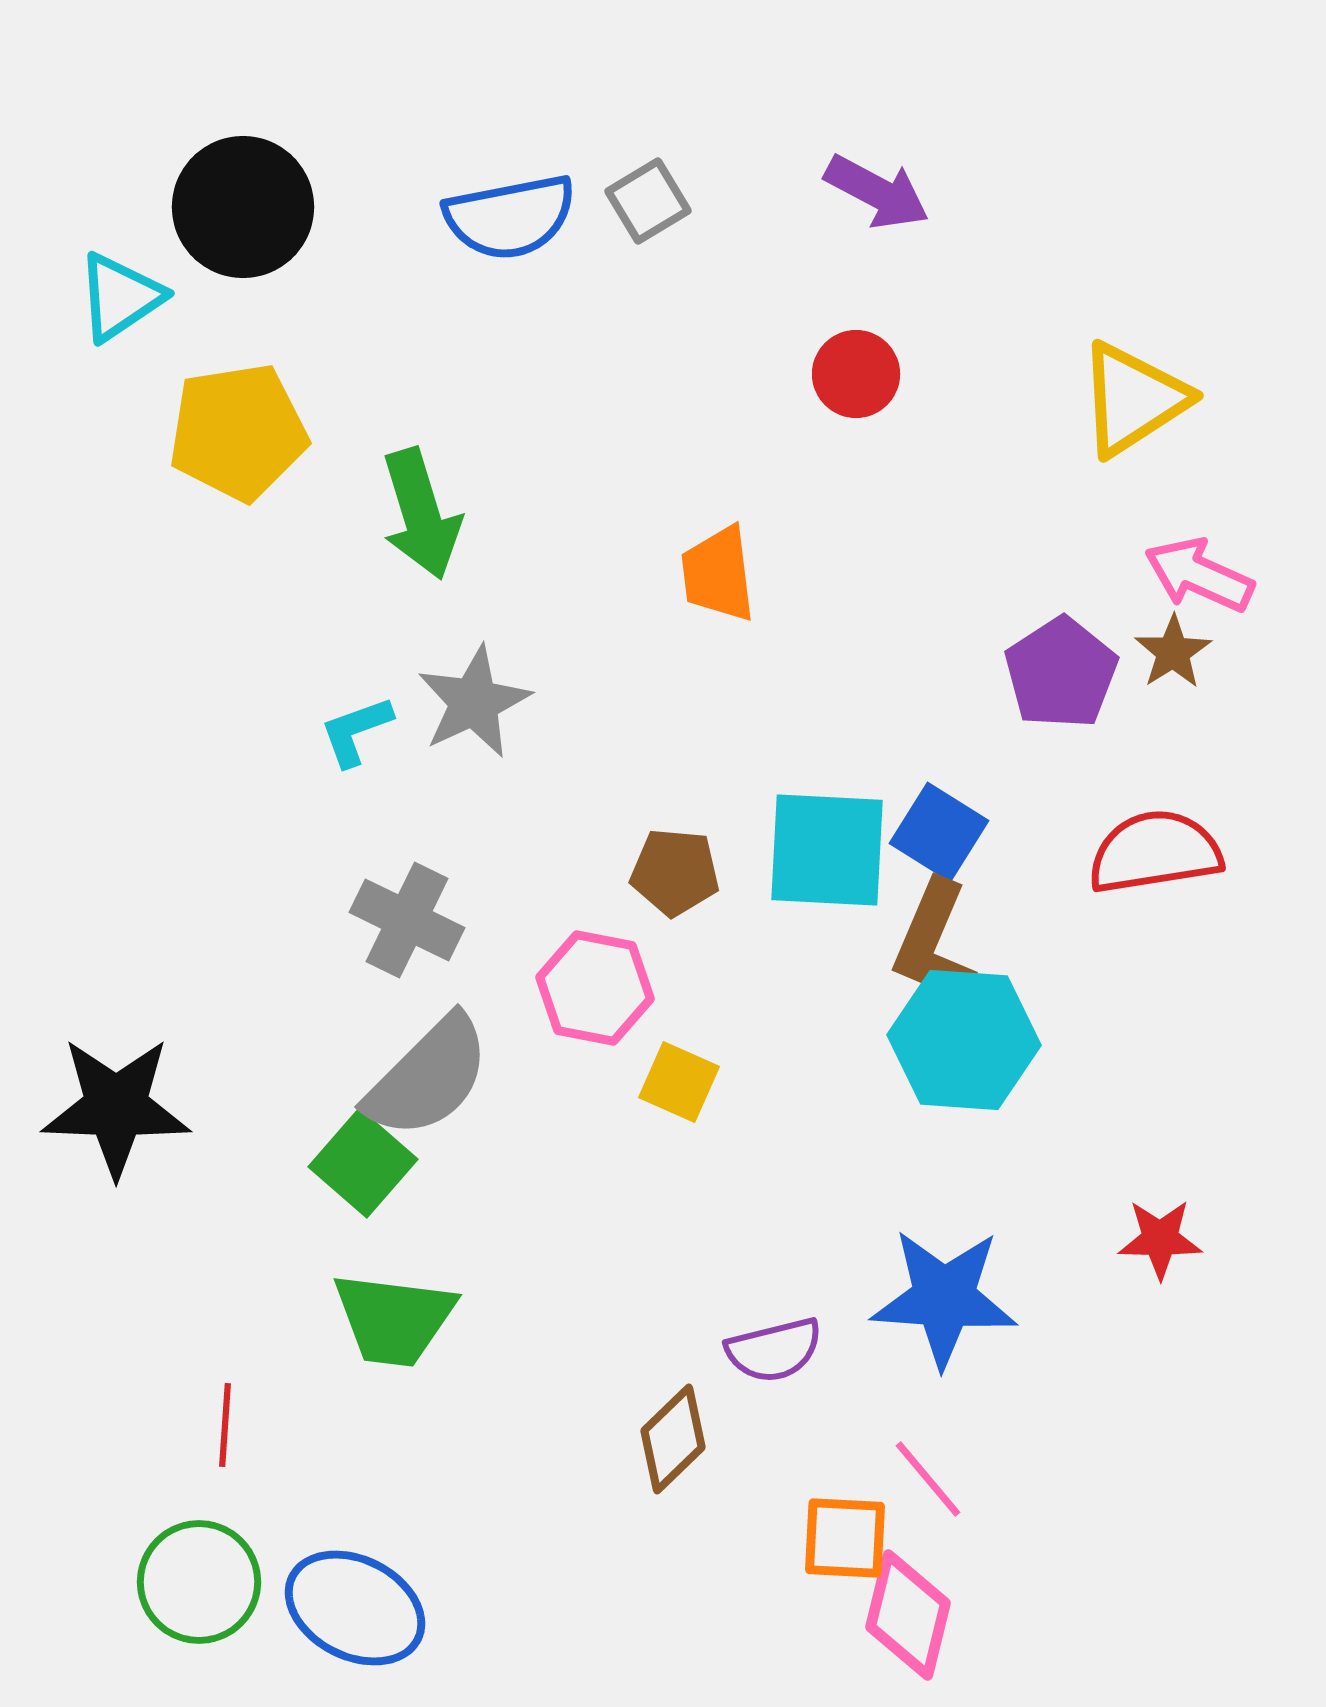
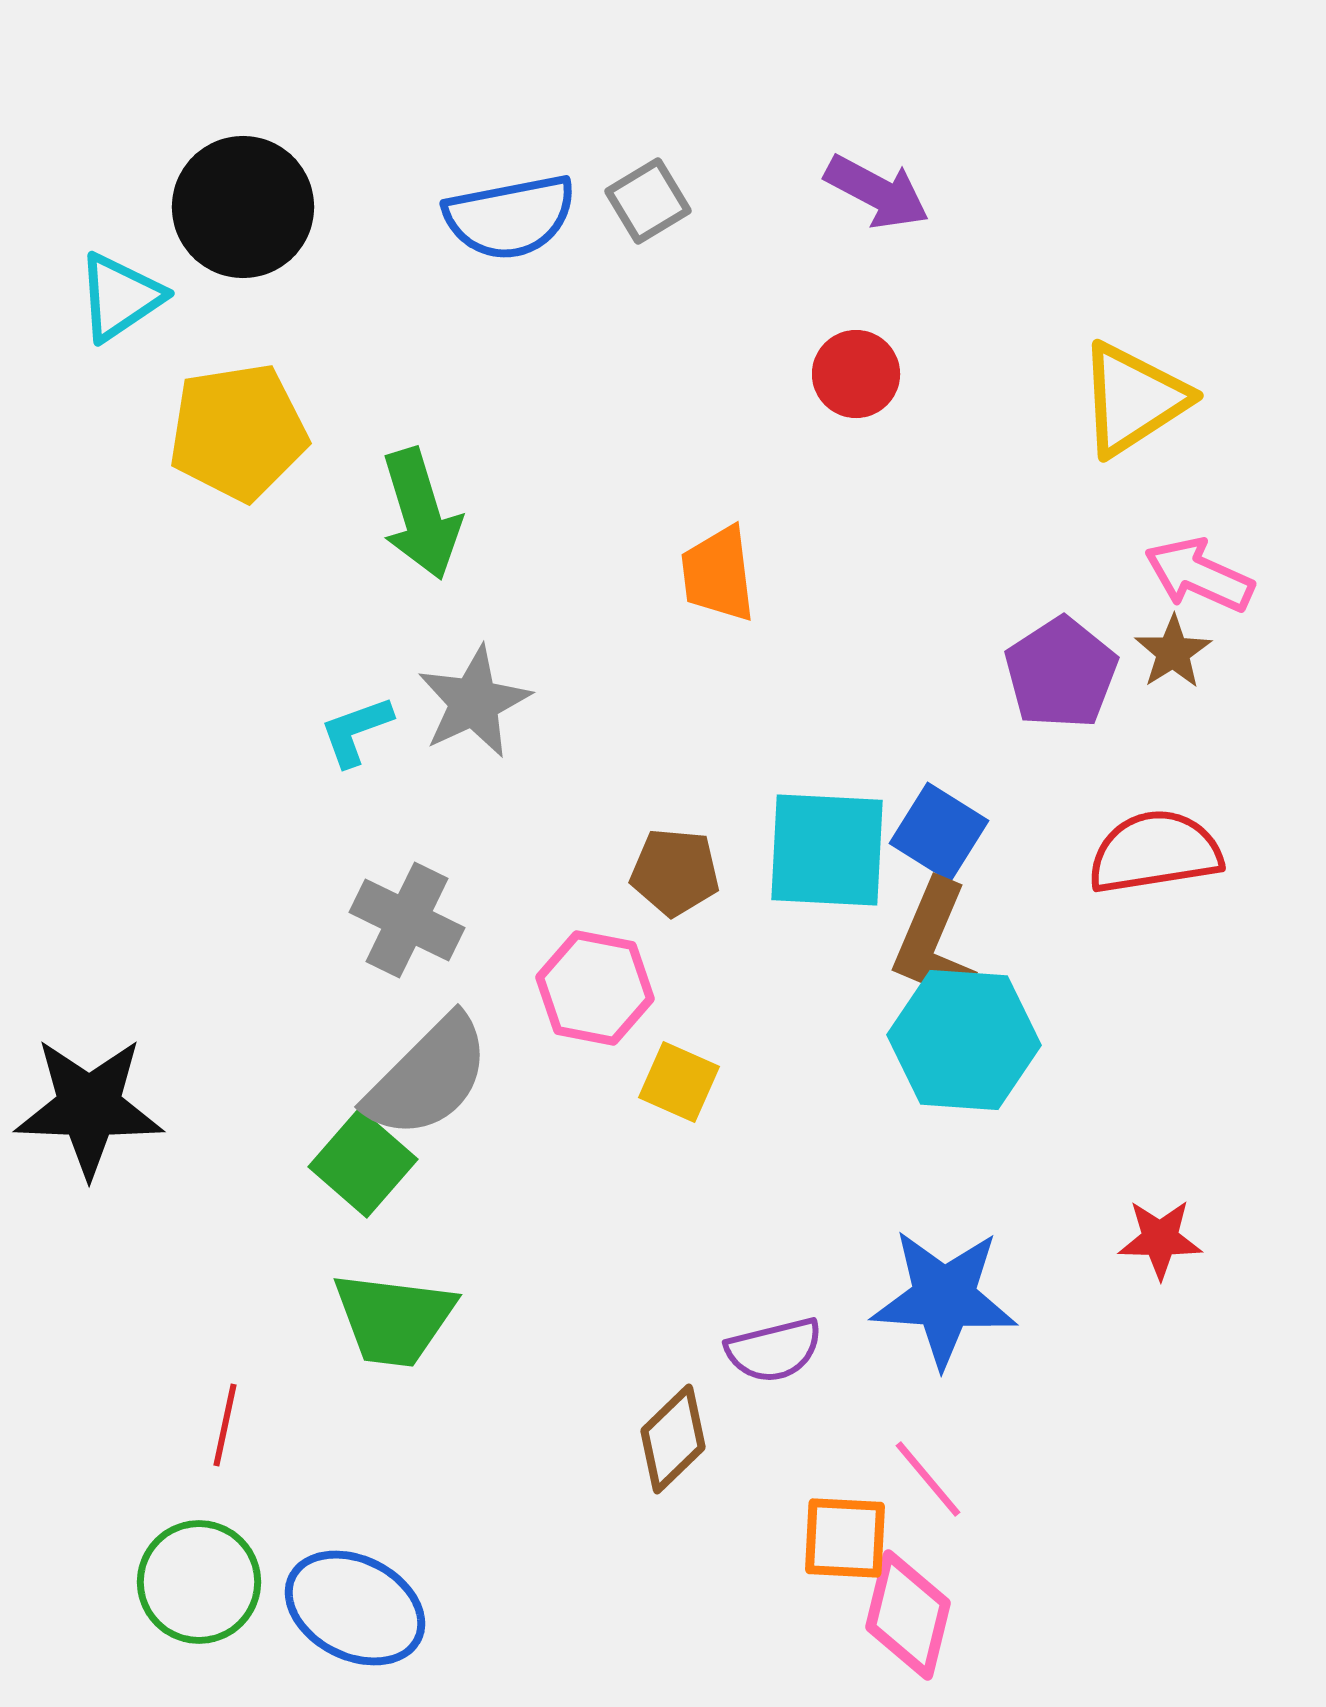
black star: moved 27 px left
red line: rotated 8 degrees clockwise
